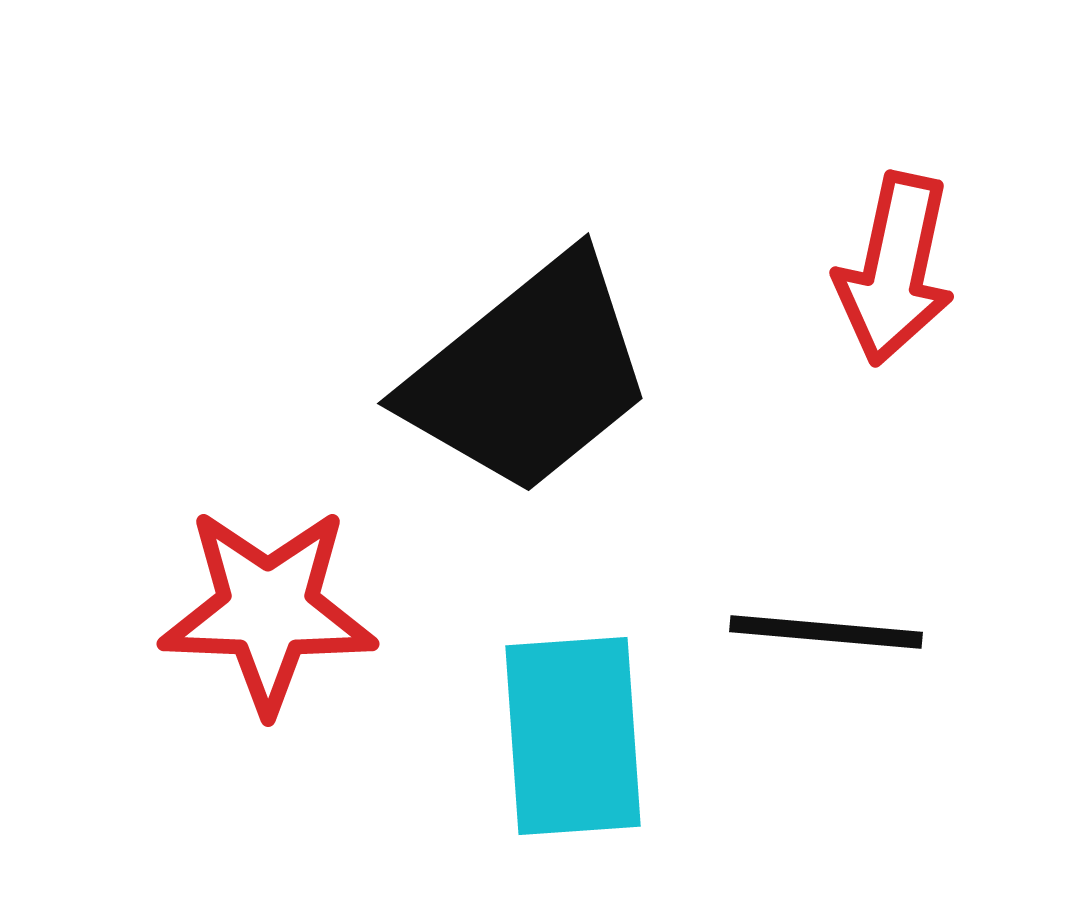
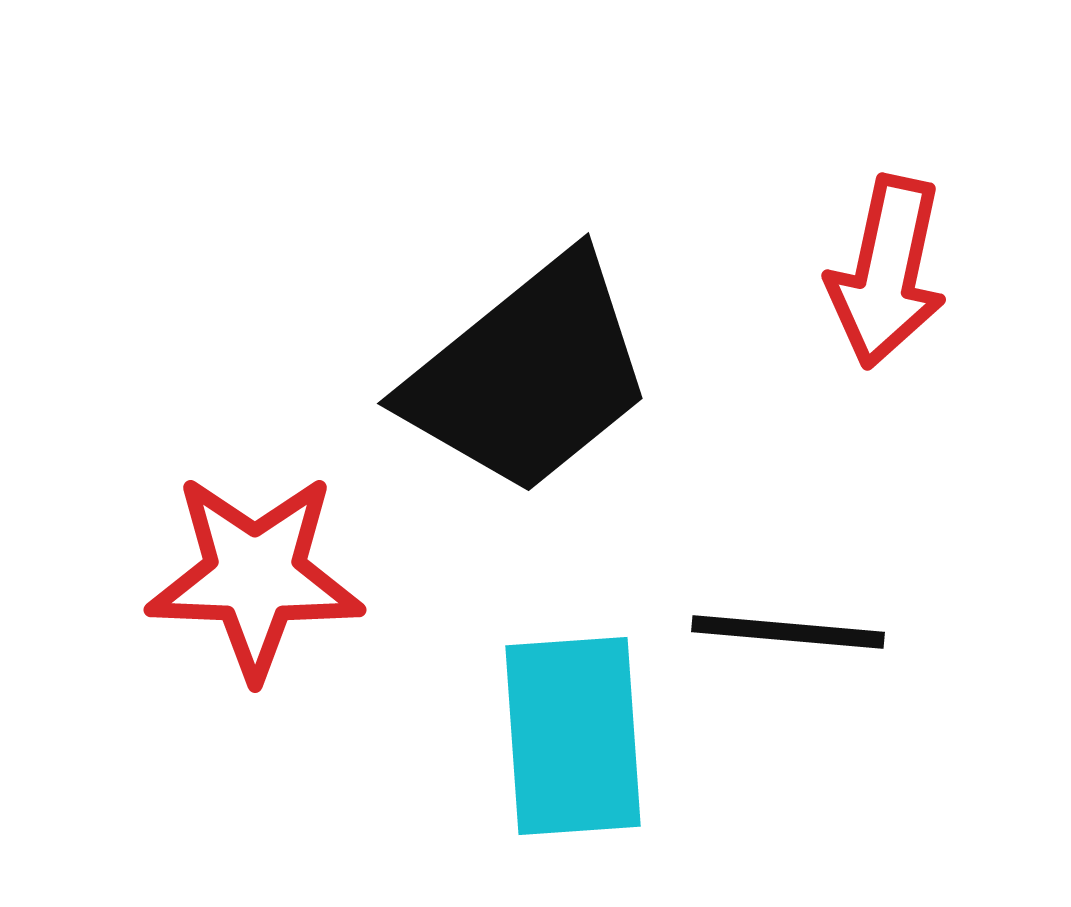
red arrow: moved 8 px left, 3 px down
red star: moved 13 px left, 34 px up
black line: moved 38 px left
